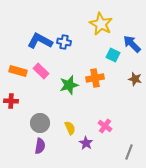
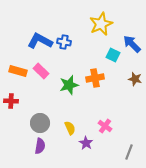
yellow star: rotated 20 degrees clockwise
